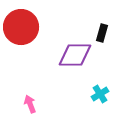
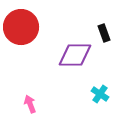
black rectangle: moved 2 px right; rotated 36 degrees counterclockwise
cyan cross: rotated 24 degrees counterclockwise
